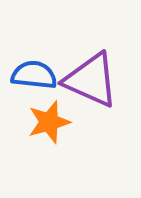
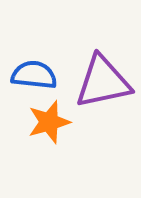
purple triangle: moved 12 px right, 2 px down; rotated 36 degrees counterclockwise
